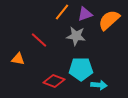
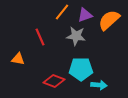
purple triangle: moved 1 px down
red line: moved 1 px right, 3 px up; rotated 24 degrees clockwise
